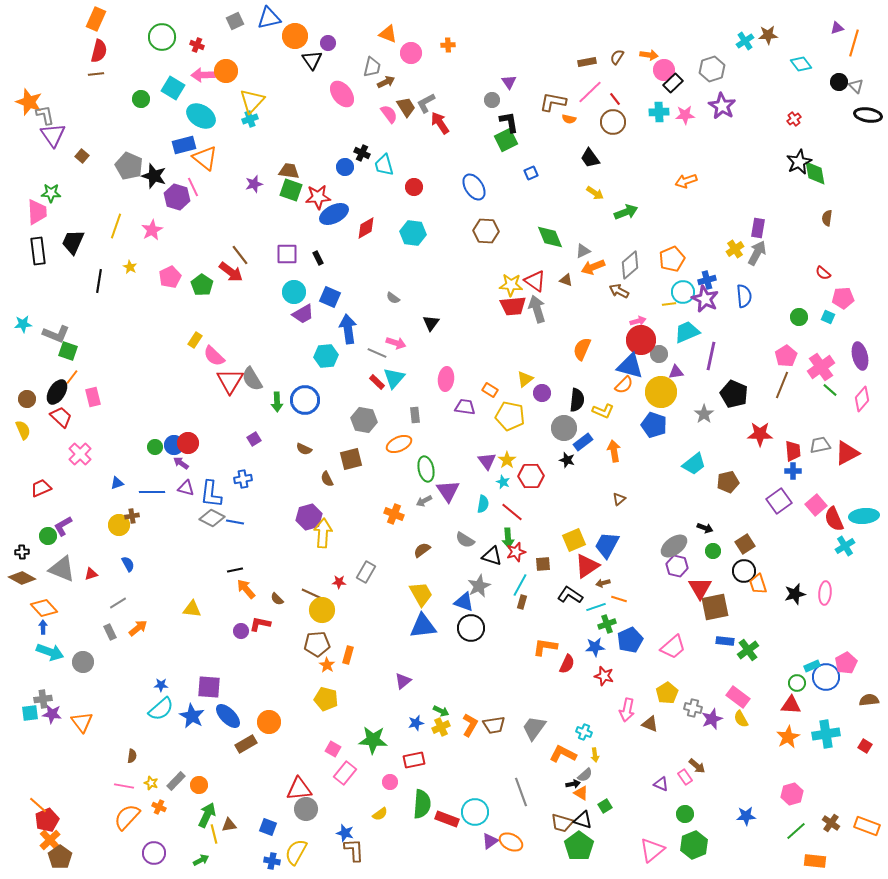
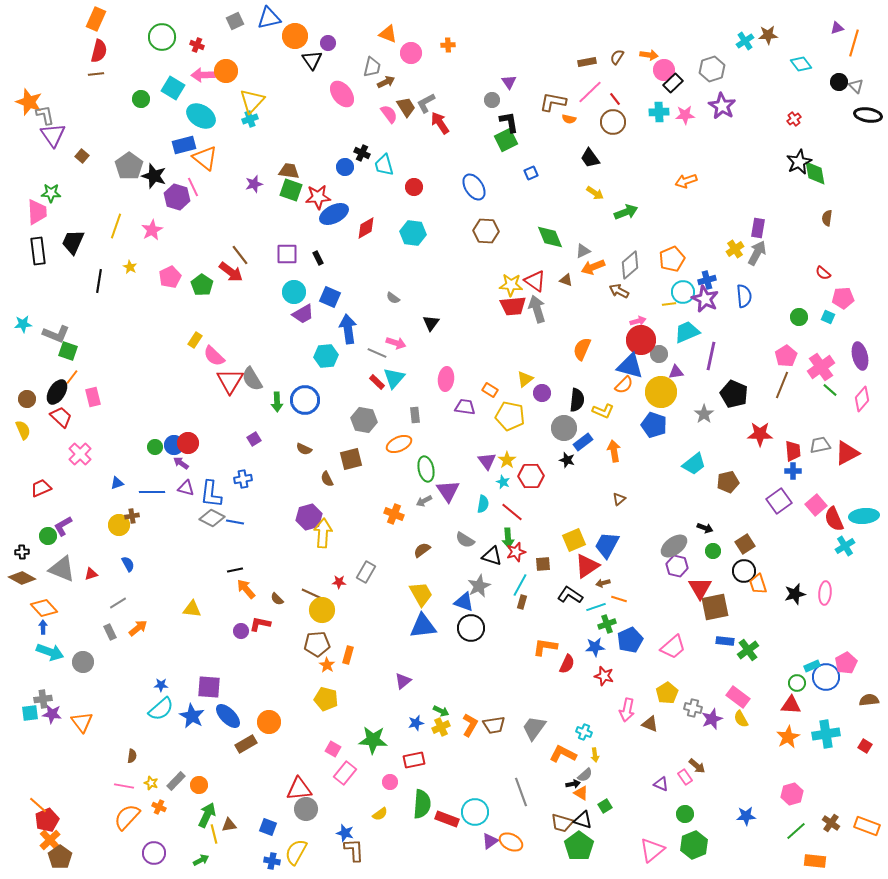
gray pentagon at (129, 166): rotated 12 degrees clockwise
